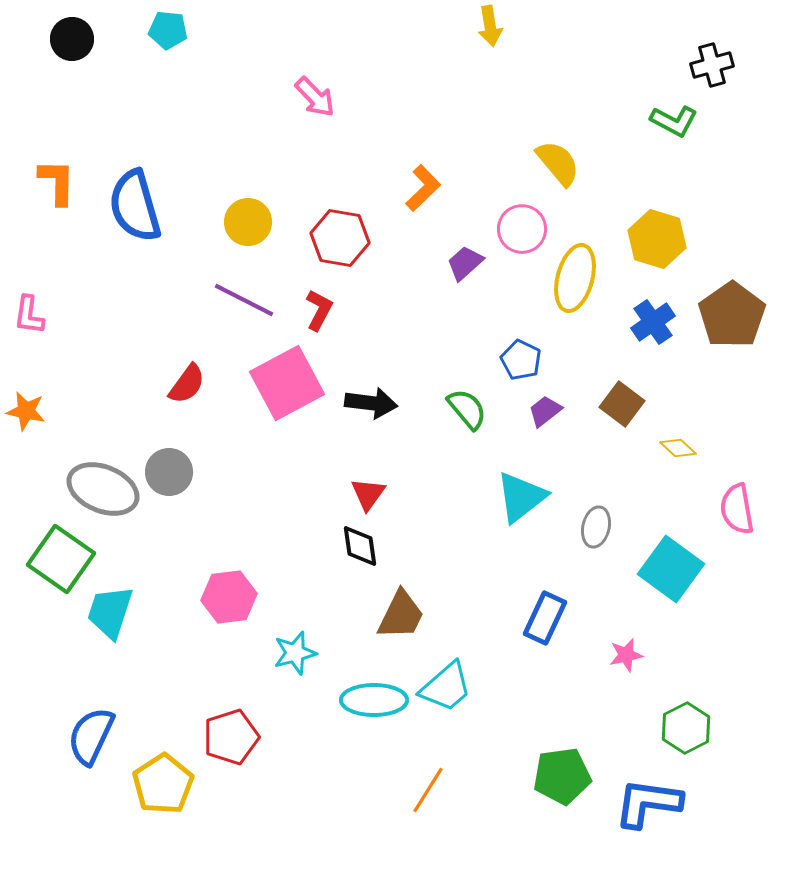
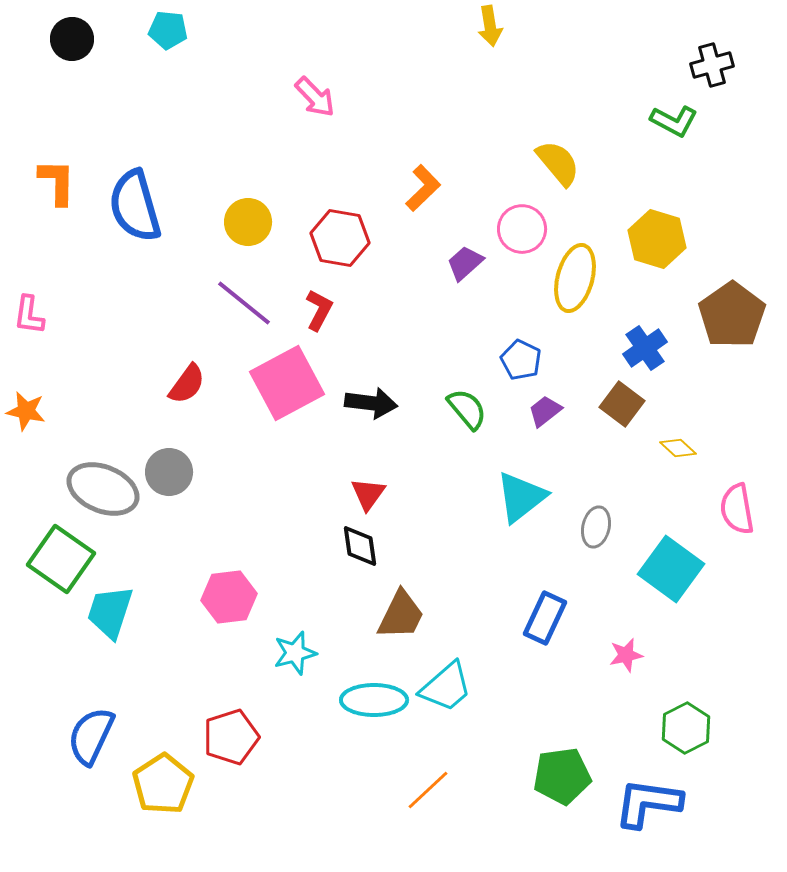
purple line at (244, 300): moved 3 px down; rotated 12 degrees clockwise
blue cross at (653, 322): moved 8 px left, 26 px down
orange line at (428, 790): rotated 15 degrees clockwise
